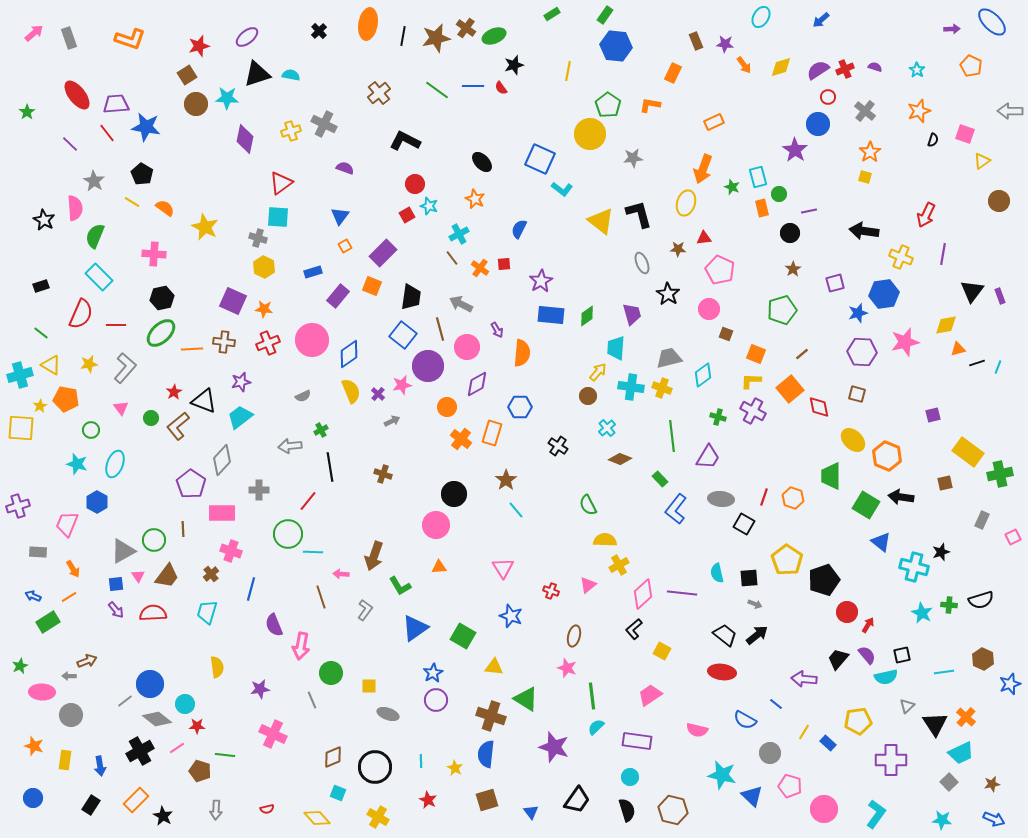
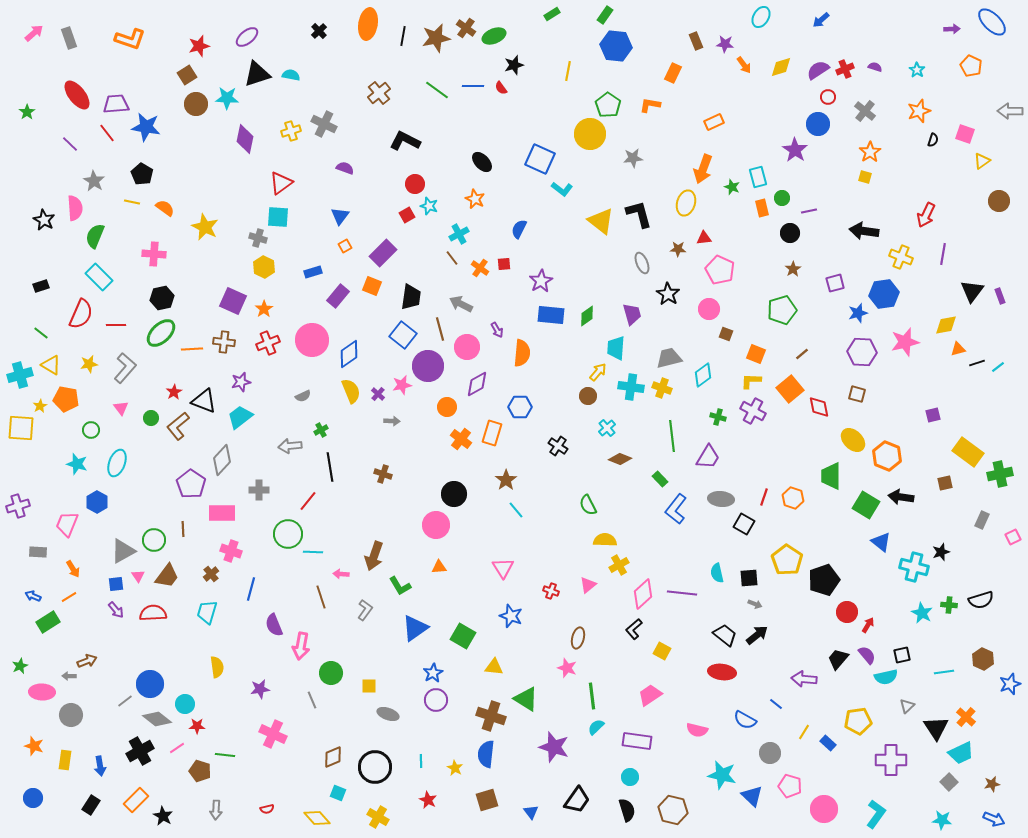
green circle at (779, 194): moved 3 px right, 4 px down
yellow line at (132, 202): rotated 21 degrees counterclockwise
orange star at (264, 309): rotated 30 degrees clockwise
cyan line at (998, 367): rotated 32 degrees clockwise
gray arrow at (392, 421): rotated 28 degrees clockwise
cyan ellipse at (115, 464): moved 2 px right, 1 px up
brown ellipse at (574, 636): moved 4 px right, 2 px down
black triangle at (935, 724): moved 1 px right, 4 px down
